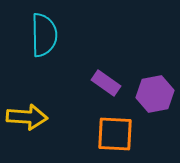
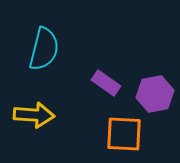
cyan semicircle: moved 14 px down; rotated 15 degrees clockwise
yellow arrow: moved 7 px right, 2 px up
orange square: moved 9 px right
